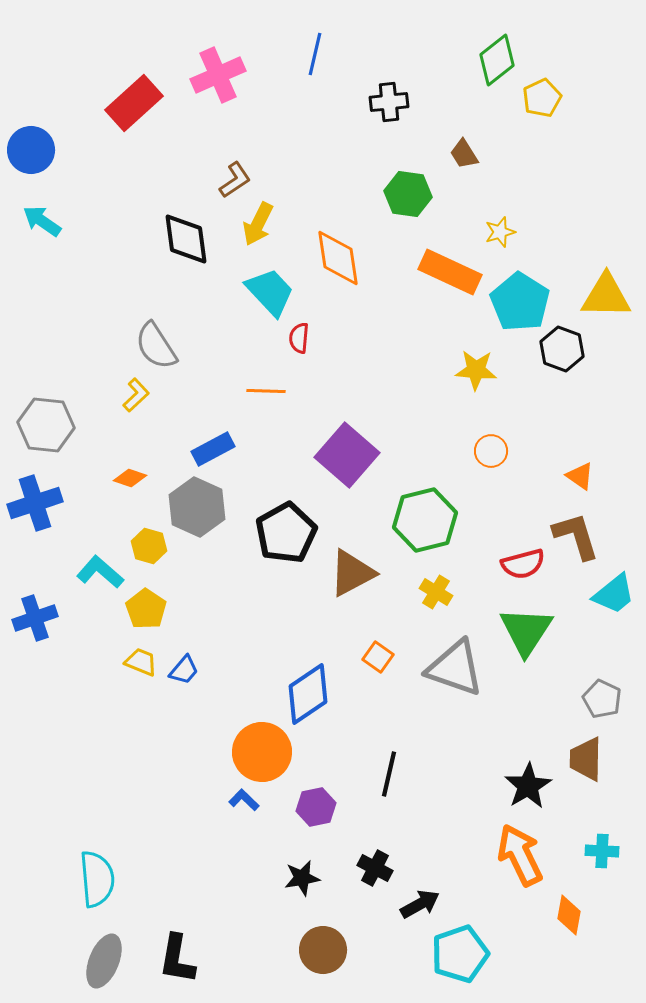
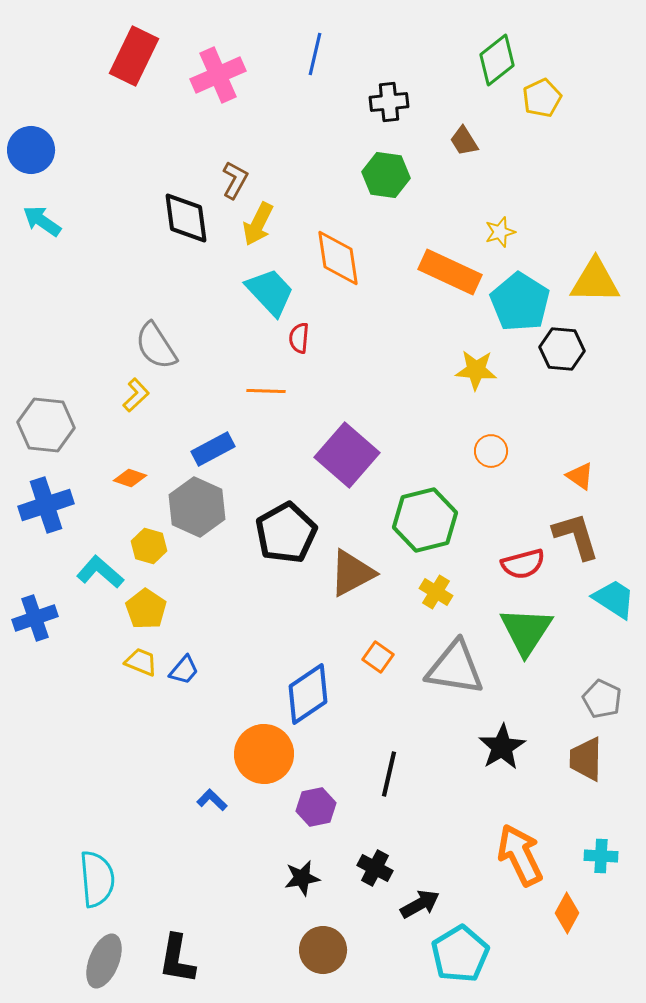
red rectangle at (134, 103): moved 47 px up; rotated 22 degrees counterclockwise
brown trapezoid at (464, 154): moved 13 px up
brown L-shape at (235, 180): rotated 27 degrees counterclockwise
green hexagon at (408, 194): moved 22 px left, 19 px up
black diamond at (186, 239): moved 21 px up
yellow triangle at (606, 296): moved 11 px left, 15 px up
black hexagon at (562, 349): rotated 15 degrees counterclockwise
blue cross at (35, 503): moved 11 px right, 2 px down
cyan trapezoid at (614, 594): moved 5 px down; rotated 108 degrees counterclockwise
gray triangle at (455, 668): rotated 10 degrees counterclockwise
orange circle at (262, 752): moved 2 px right, 2 px down
black star at (528, 786): moved 26 px left, 39 px up
blue L-shape at (244, 800): moved 32 px left
cyan cross at (602, 851): moved 1 px left, 5 px down
orange diamond at (569, 915): moved 2 px left, 2 px up; rotated 18 degrees clockwise
cyan pentagon at (460, 954): rotated 12 degrees counterclockwise
